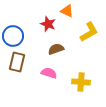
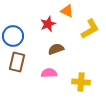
red star: rotated 28 degrees clockwise
yellow L-shape: moved 1 px right, 3 px up
pink semicircle: rotated 21 degrees counterclockwise
